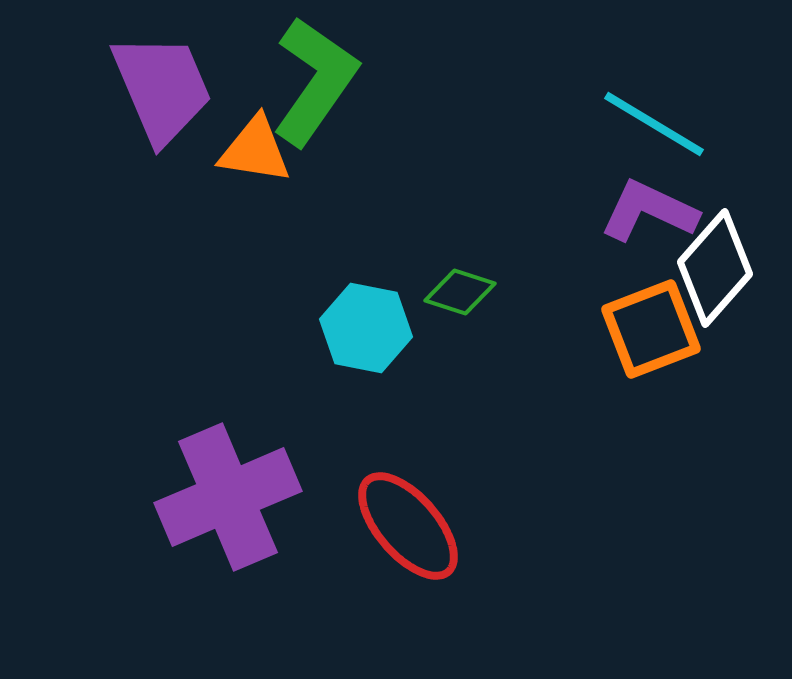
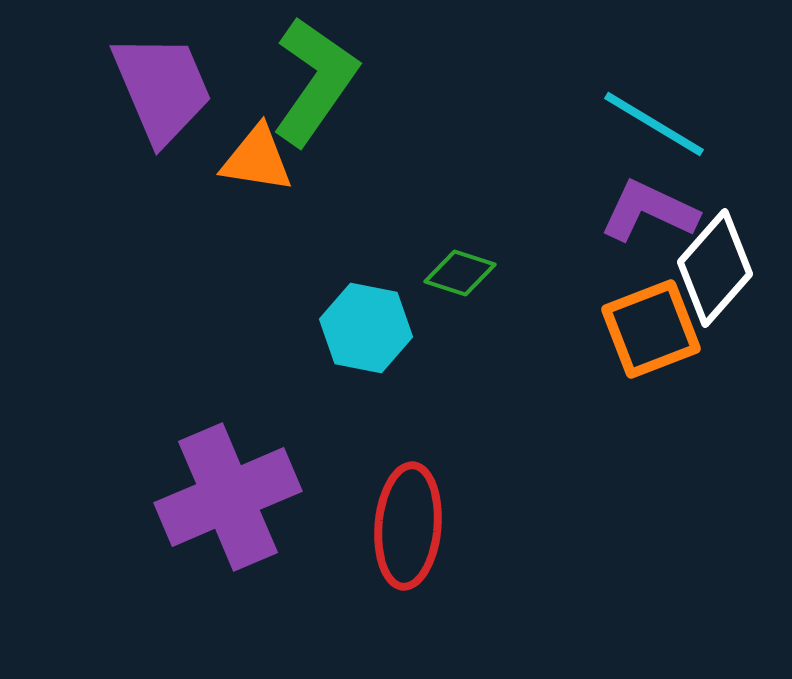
orange triangle: moved 2 px right, 9 px down
green diamond: moved 19 px up
red ellipse: rotated 46 degrees clockwise
